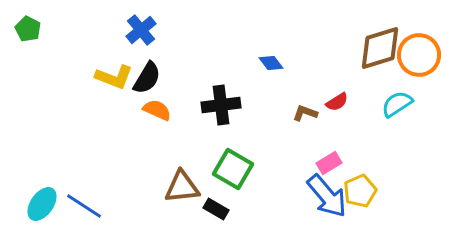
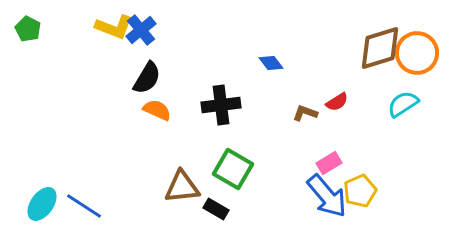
orange circle: moved 2 px left, 2 px up
yellow L-shape: moved 50 px up
cyan semicircle: moved 6 px right
